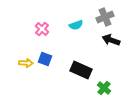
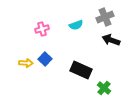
pink cross: rotated 32 degrees clockwise
blue square: rotated 24 degrees clockwise
